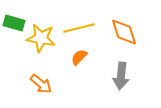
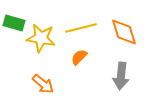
yellow line: moved 2 px right
orange arrow: moved 2 px right
